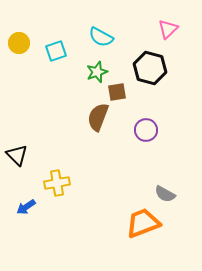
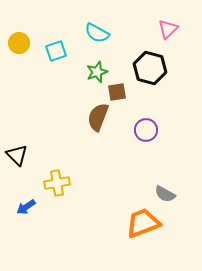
cyan semicircle: moved 4 px left, 4 px up
